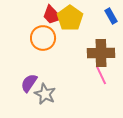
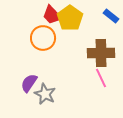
blue rectangle: rotated 21 degrees counterclockwise
pink line: moved 3 px down
